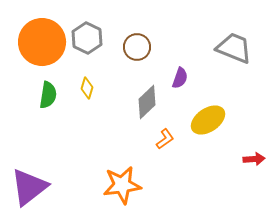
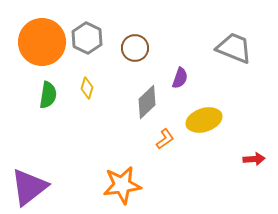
brown circle: moved 2 px left, 1 px down
yellow ellipse: moved 4 px left; rotated 16 degrees clockwise
